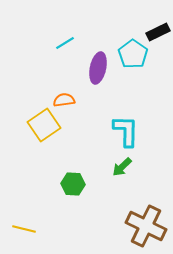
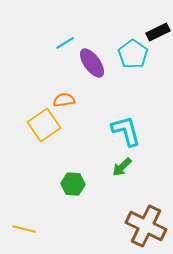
purple ellipse: moved 6 px left, 5 px up; rotated 48 degrees counterclockwise
cyan L-shape: rotated 16 degrees counterclockwise
